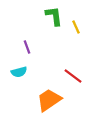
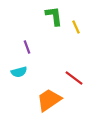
red line: moved 1 px right, 2 px down
